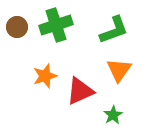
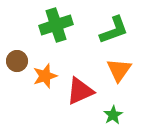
brown circle: moved 34 px down
